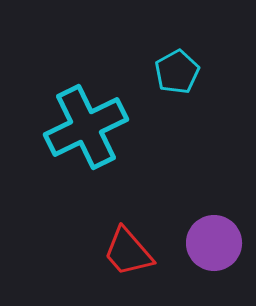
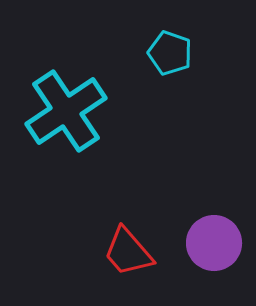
cyan pentagon: moved 7 px left, 19 px up; rotated 24 degrees counterclockwise
cyan cross: moved 20 px left, 16 px up; rotated 8 degrees counterclockwise
